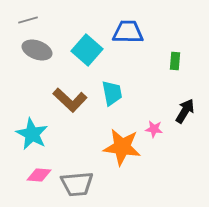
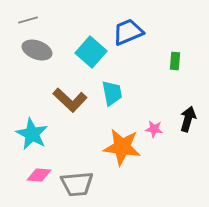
blue trapezoid: rotated 24 degrees counterclockwise
cyan square: moved 4 px right, 2 px down
black arrow: moved 3 px right, 8 px down; rotated 15 degrees counterclockwise
